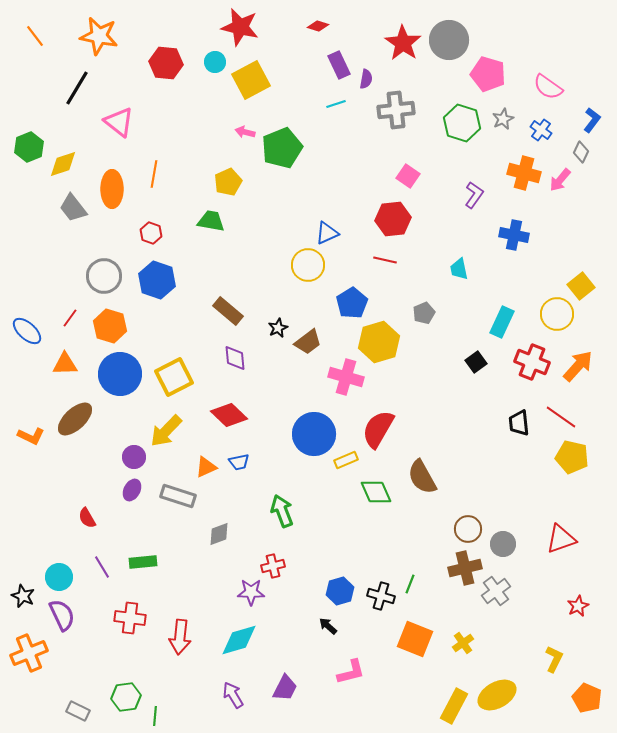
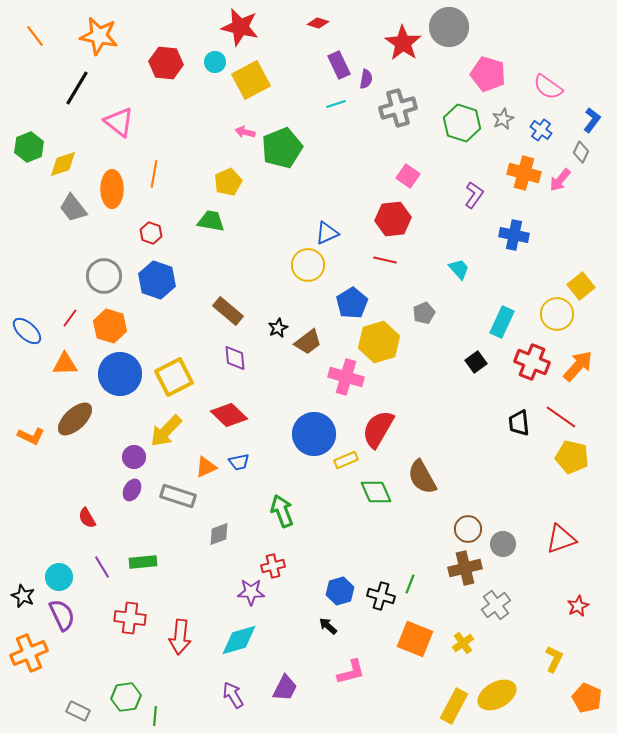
red diamond at (318, 26): moved 3 px up
gray circle at (449, 40): moved 13 px up
gray cross at (396, 110): moved 2 px right, 2 px up; rotated 9 degrees counterclockwise
cyan trapezoid at (459, 269): rotated 150 degrees clockwise
gray cross at (496, 591): moved 14 px down
